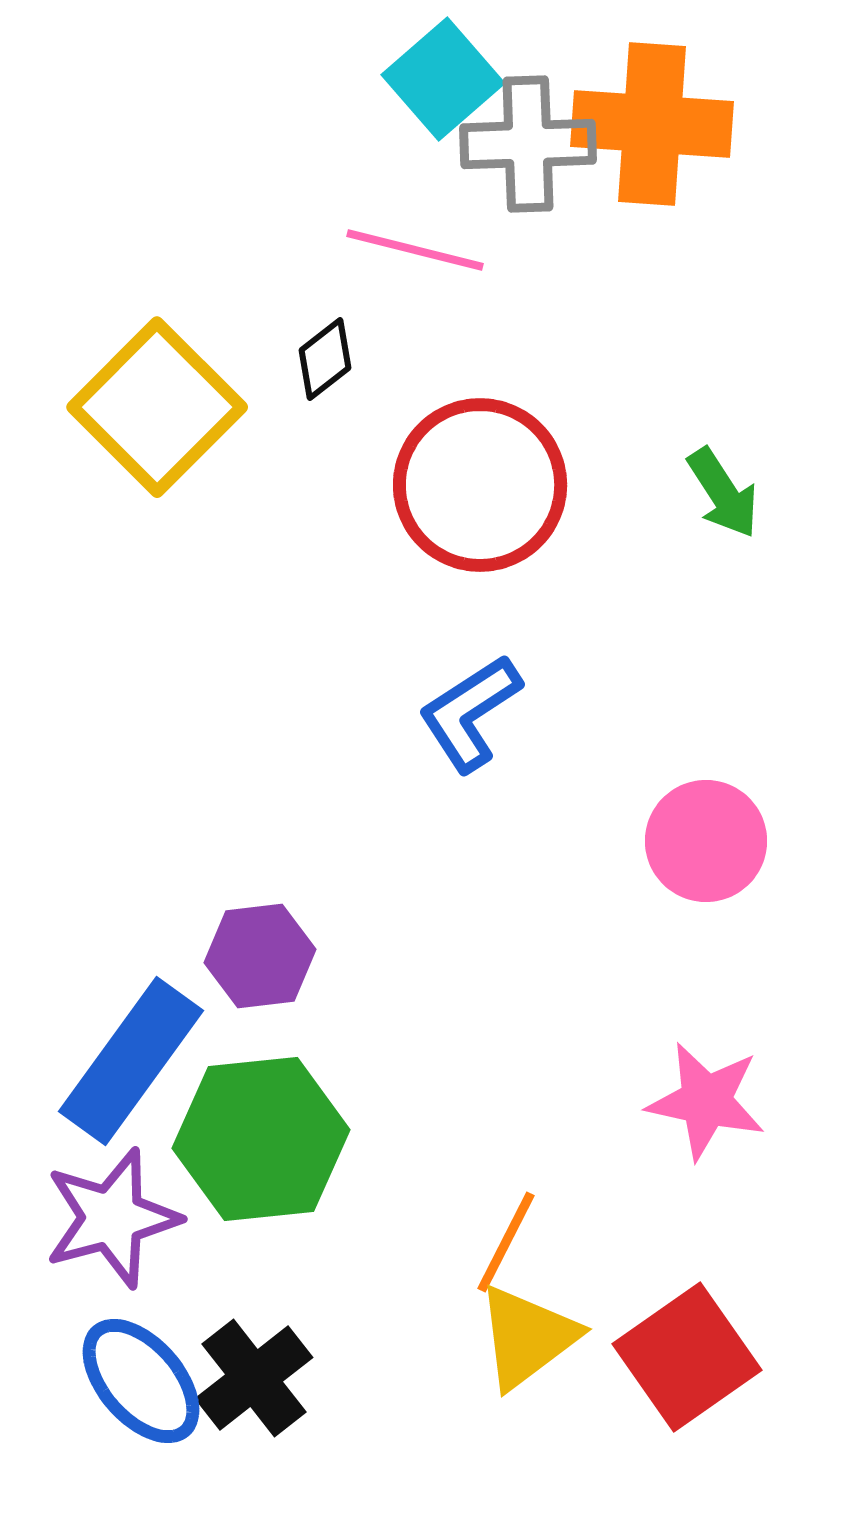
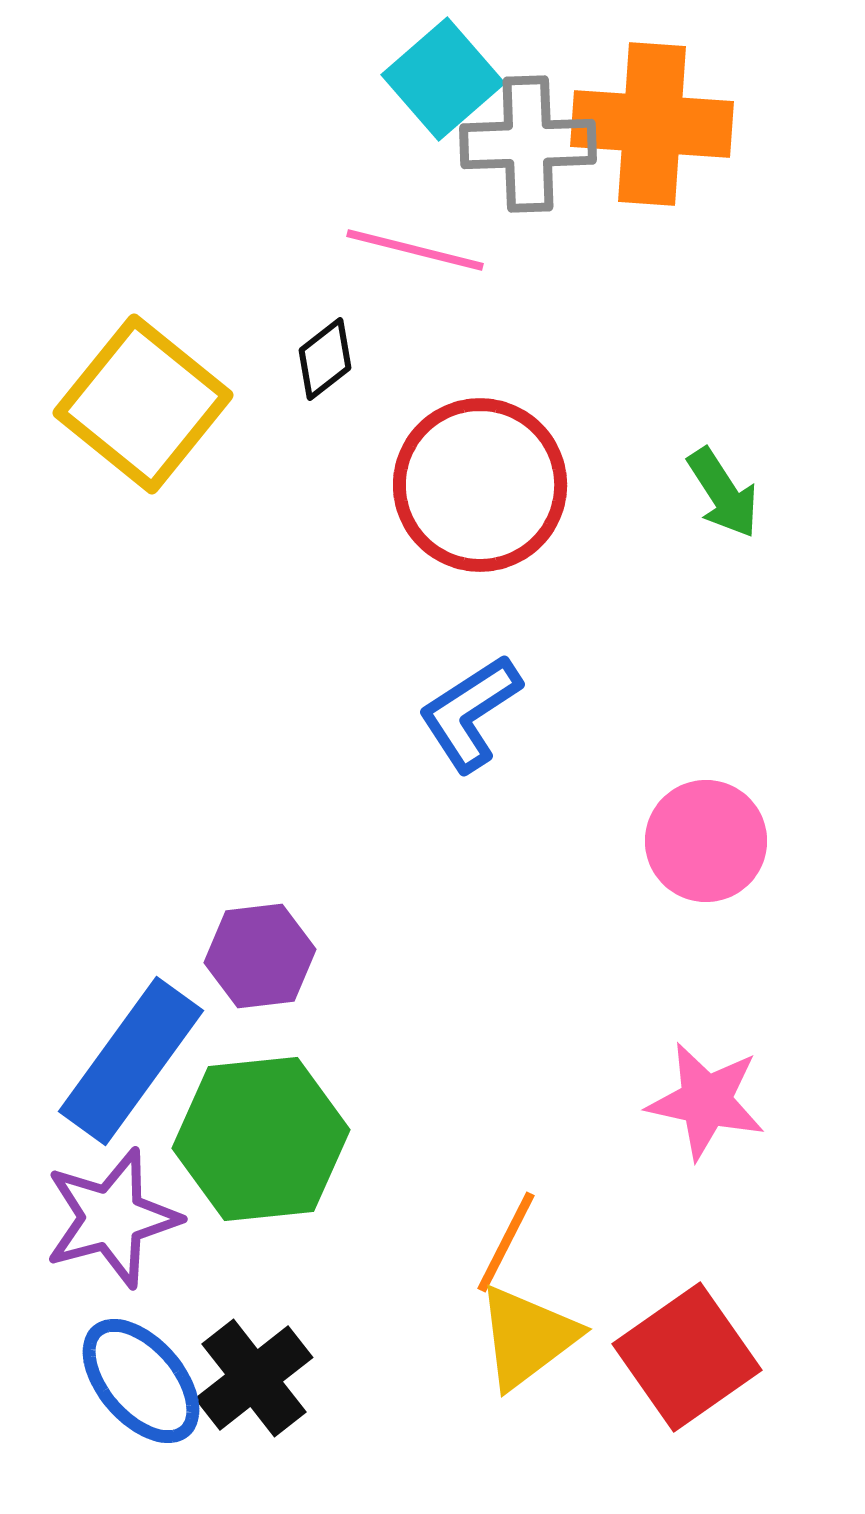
yellow square: moved 14 px left, 3 px up; rotated 6 degrees counterclockwise
